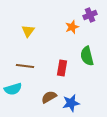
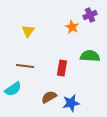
orange star: rotated 24 degrees counterclockwise
green semicircle: moved 3 px right; rotated 108 degrees clockwise
cyan semicircle: rotated 18 degrees counterclockwise
